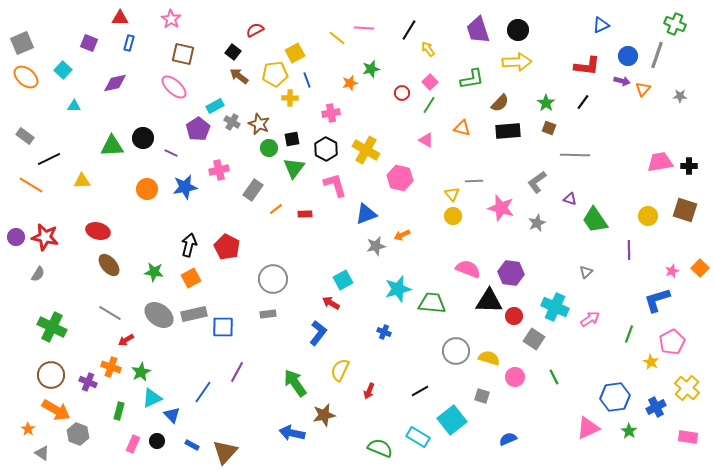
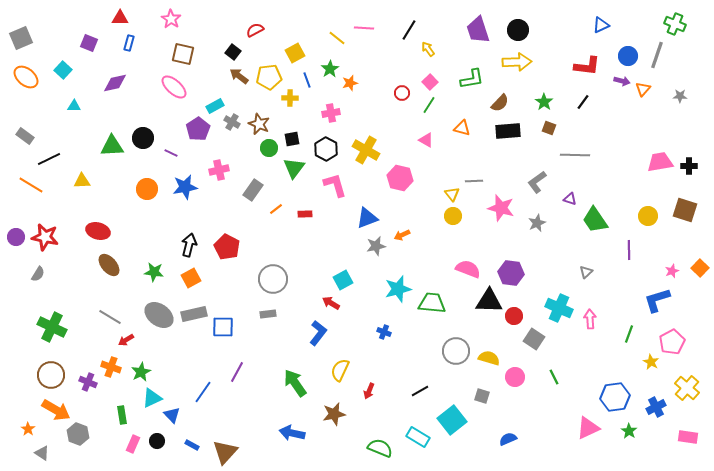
gray square at (22, 43): moved 1 px left, 5 px up
green star at (371, 69): moved 41 px left; rotated 18 degrees counterclockwise
yellow pentagon at (275, 74): moved 6 px left, 3 px down
green star at (546, 103): moved 2 px left, 1 px up
blue triangle at (366, 214): moved 1 px right, 4 px down
cyan cross at (555, 307): moved 4 px right, 1 px down
gray line at (110, 313): moved 4 px down
pink arrow at (590, 319): rotated 60 degrees counterclockwise
green rectangle at (119, 411): moved 3 px right, 4 px down; rotated 24 degrees counterclockwise
brown star at (324, 415): moved 10 px right, 1 px up
